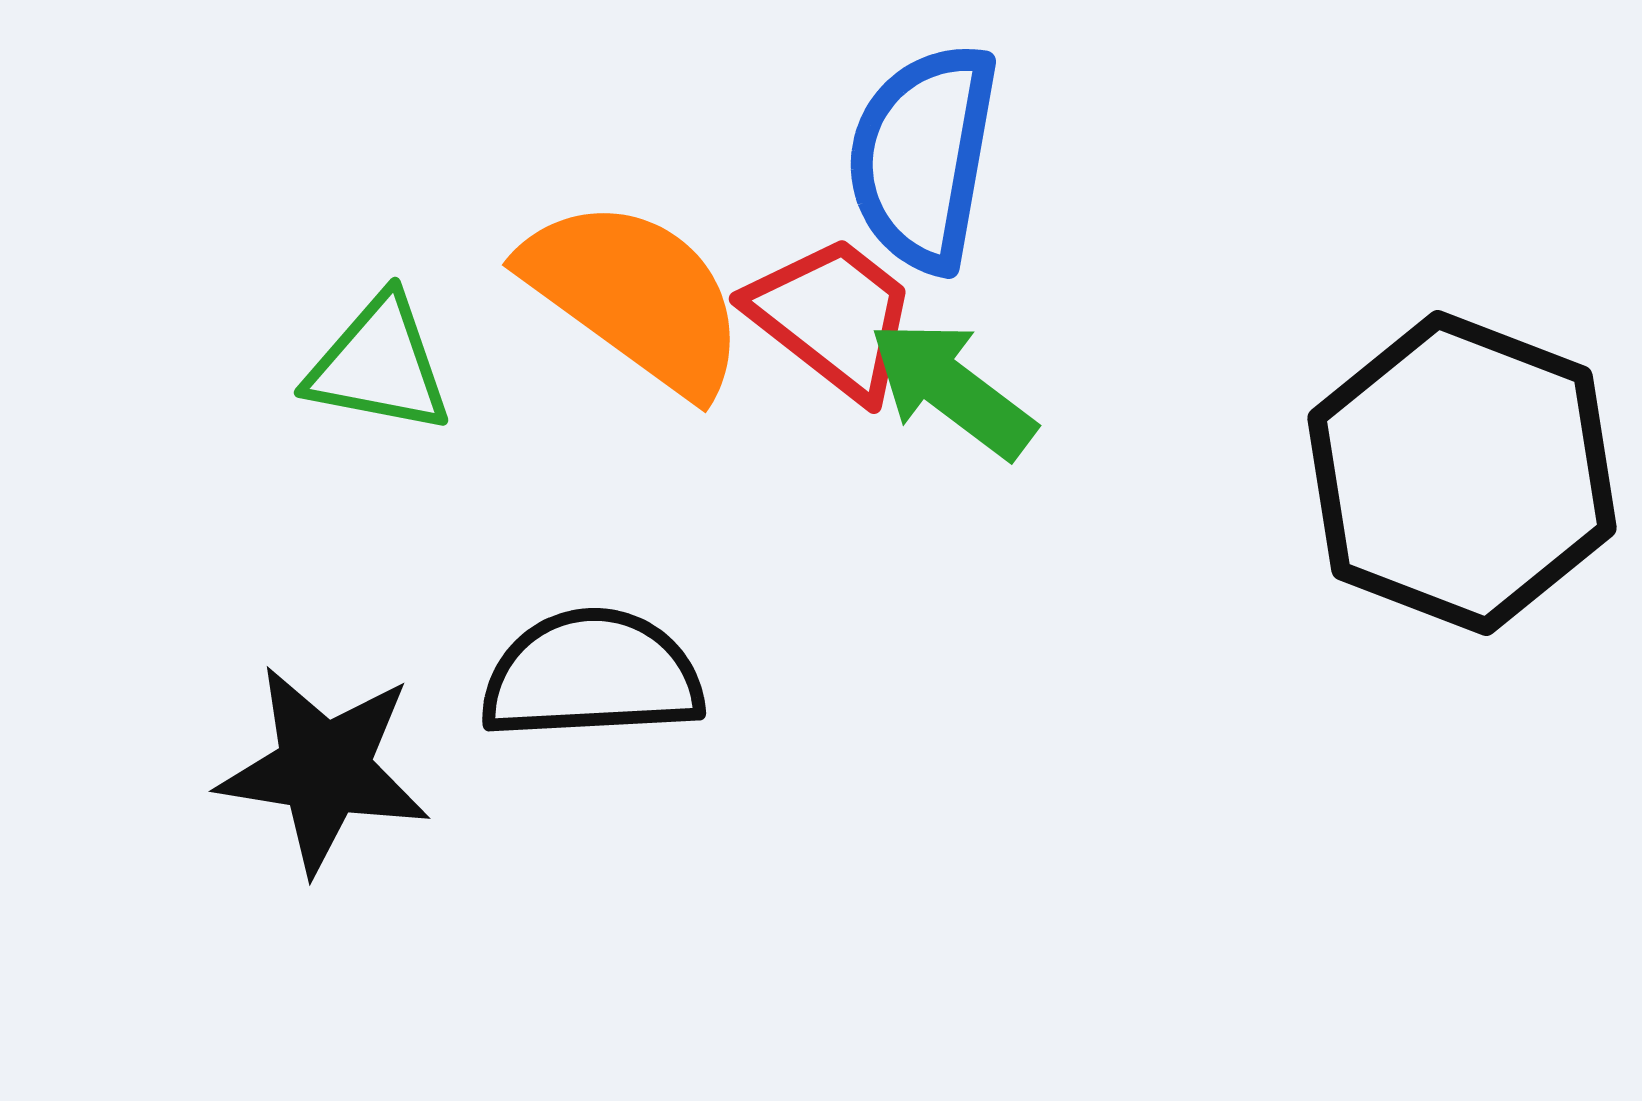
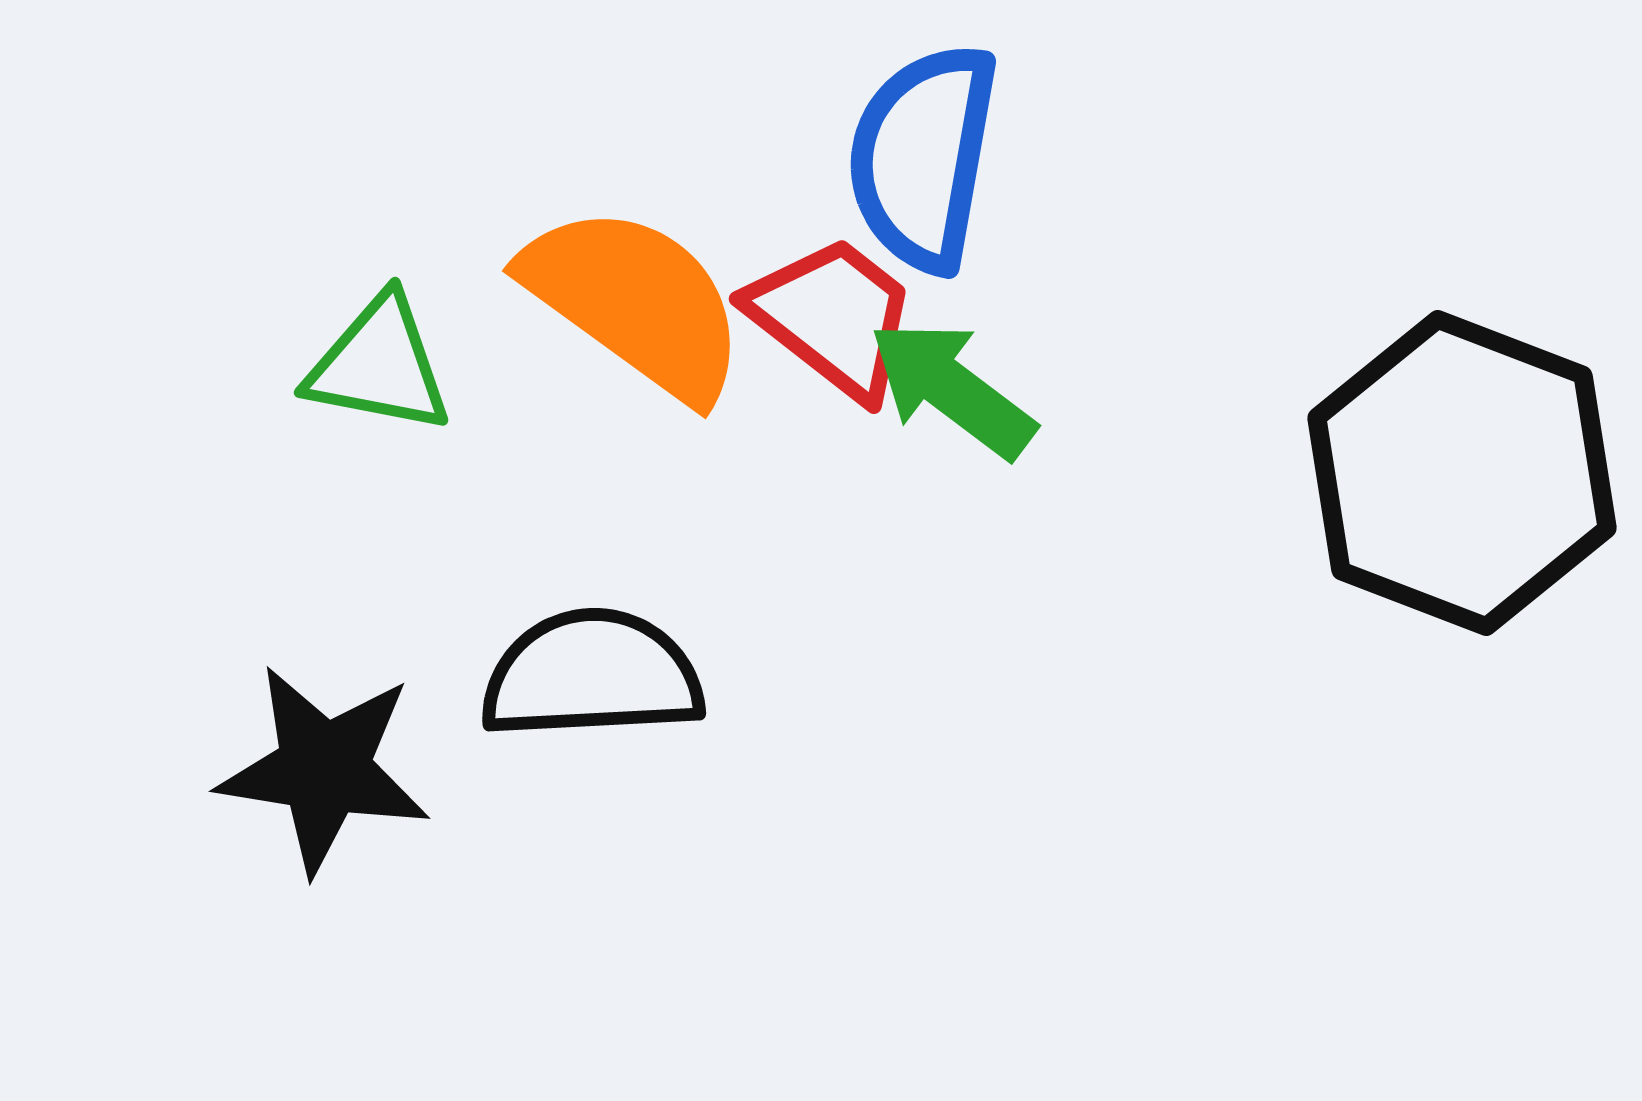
orange semicircle: moved 6 px down
